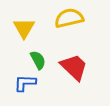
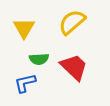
yellow semicircle: moved 3 px right, 4 px down; rotated 28 degrees counterclockwise
green semicircle: moved 1 px right, 1 px up; rotated 114 degrees clockwise
blue L-shape: rotated 15 degrees counterclockwise
